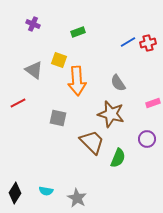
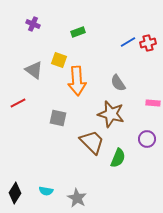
pink rectangle: rotated 24 degrees clockwise
